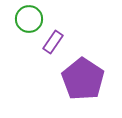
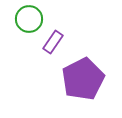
purple pentagon: rotated 12 degrees clockwise
